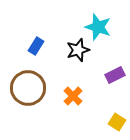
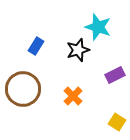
brown circle: moved 5 px left, 1 px down
